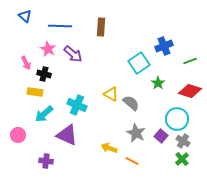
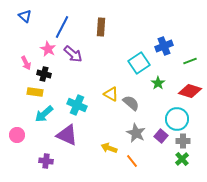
blue line: moved 2 px right, 1 px down; rotated 65 degrees counterclockwise
pink circle: moved 1 px left
gray cross: rotated 32 degrees counterclockwise
orange line: rotated 24 degrees clockwise
